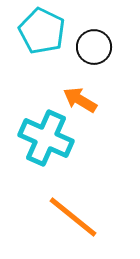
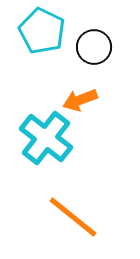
orange arrow: rotated 52 degrees counterclockwise
cyan cross: rotated 14 degrees clockwise
